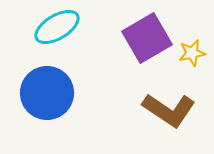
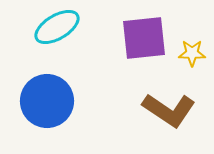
purple square: moved 3 px left; rotated 24 degrees clockwise
yellow star: rotated 12 degrees clockwise
blue circle: moved 8 px down
